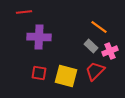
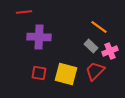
yellow square: moved 2 px up
